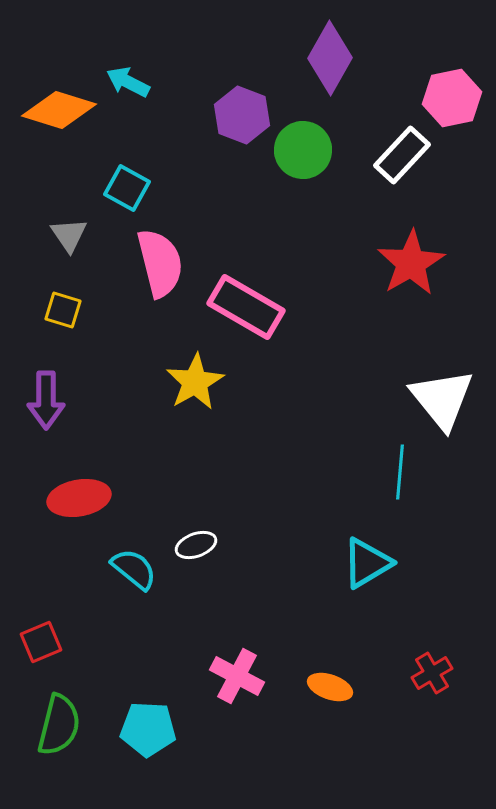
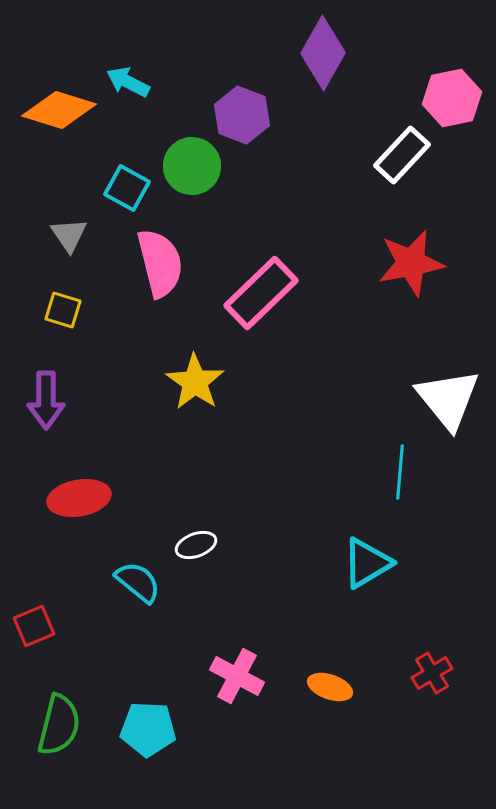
purple diamond: moved 7 px left, 5 px up
green circle: moved 111 px left, 16 px down
red star: rotated 20 degrees clockwise
pink rectangle: moved 15 px right, 14 px up; rotated 74 degrees counterclockwise
yellow star: rotated 8 degrees counterclockwise
white triangle: moved 6 px right
cyan semicircle: moved 4 px right, 13 px down
red square: moved 7 px left, 16 px up
